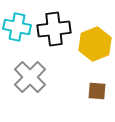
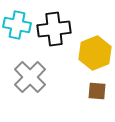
cyan cross: moved 2 px up
yellow hexagon: moved 9 px down
